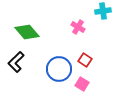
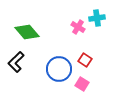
cyan cross: moved 6 px left, 7 px down
